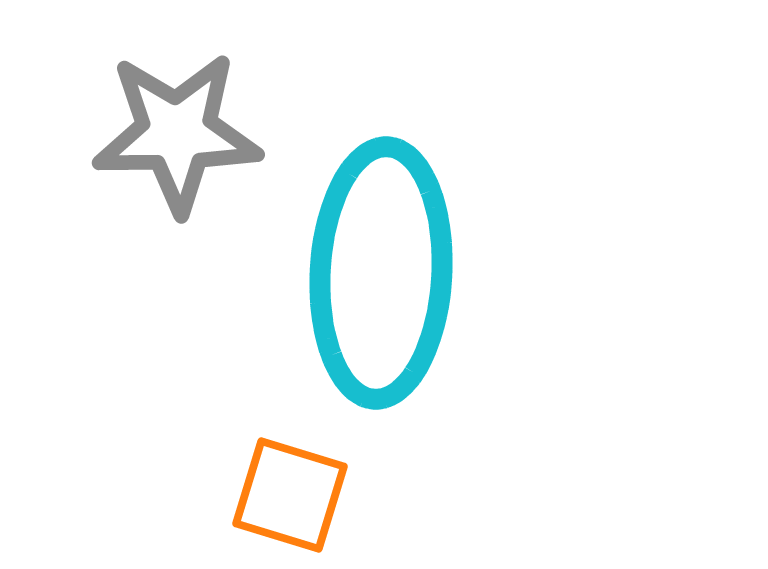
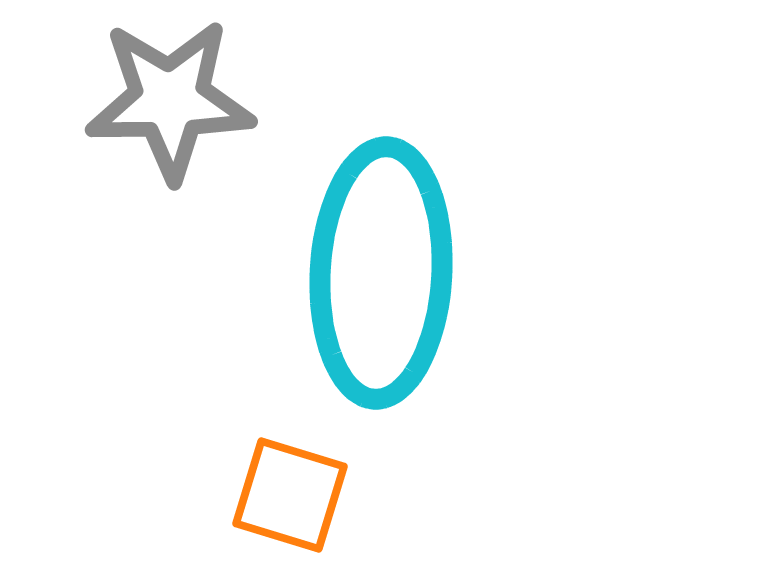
gray star: moved 7 px left, 33 px up
